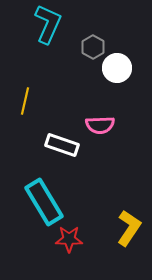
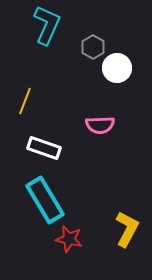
cyan L-shape: moved 1 px left, 1 px down
yellow line: rotated 8 degrees clockwise
white rectangle: moved 18 px left, 3 px down
cyan rectangle: moved 1 px right, 2 px up
yellow L-shape: moved 2 px left, 1 px down; rotated 6 degrees counterclockwise
red star: rotated 12 degrees clockwise
